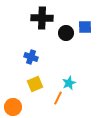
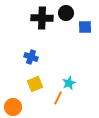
black circle: moved 20 px up
